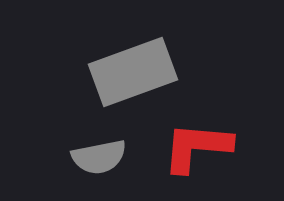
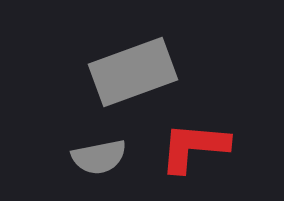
red L-shape: moved 3 px left
